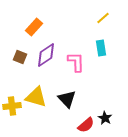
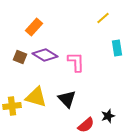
cyan rectangle: moved 16 px right
purple diamond: moved 1 px left; rotated 65 degrees clockwise
black star: moved 3 px right, 2 px up; rotated 24 degrees clockwise
